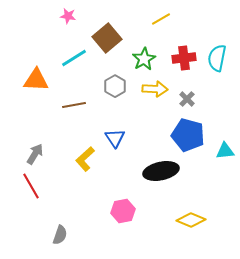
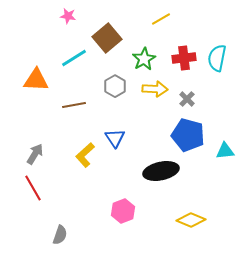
yellow L-shape: moved 4 px up
red line: moved 2 px right, 2 px down
pink hexagon: rotated 10 degrees counterclockwise
